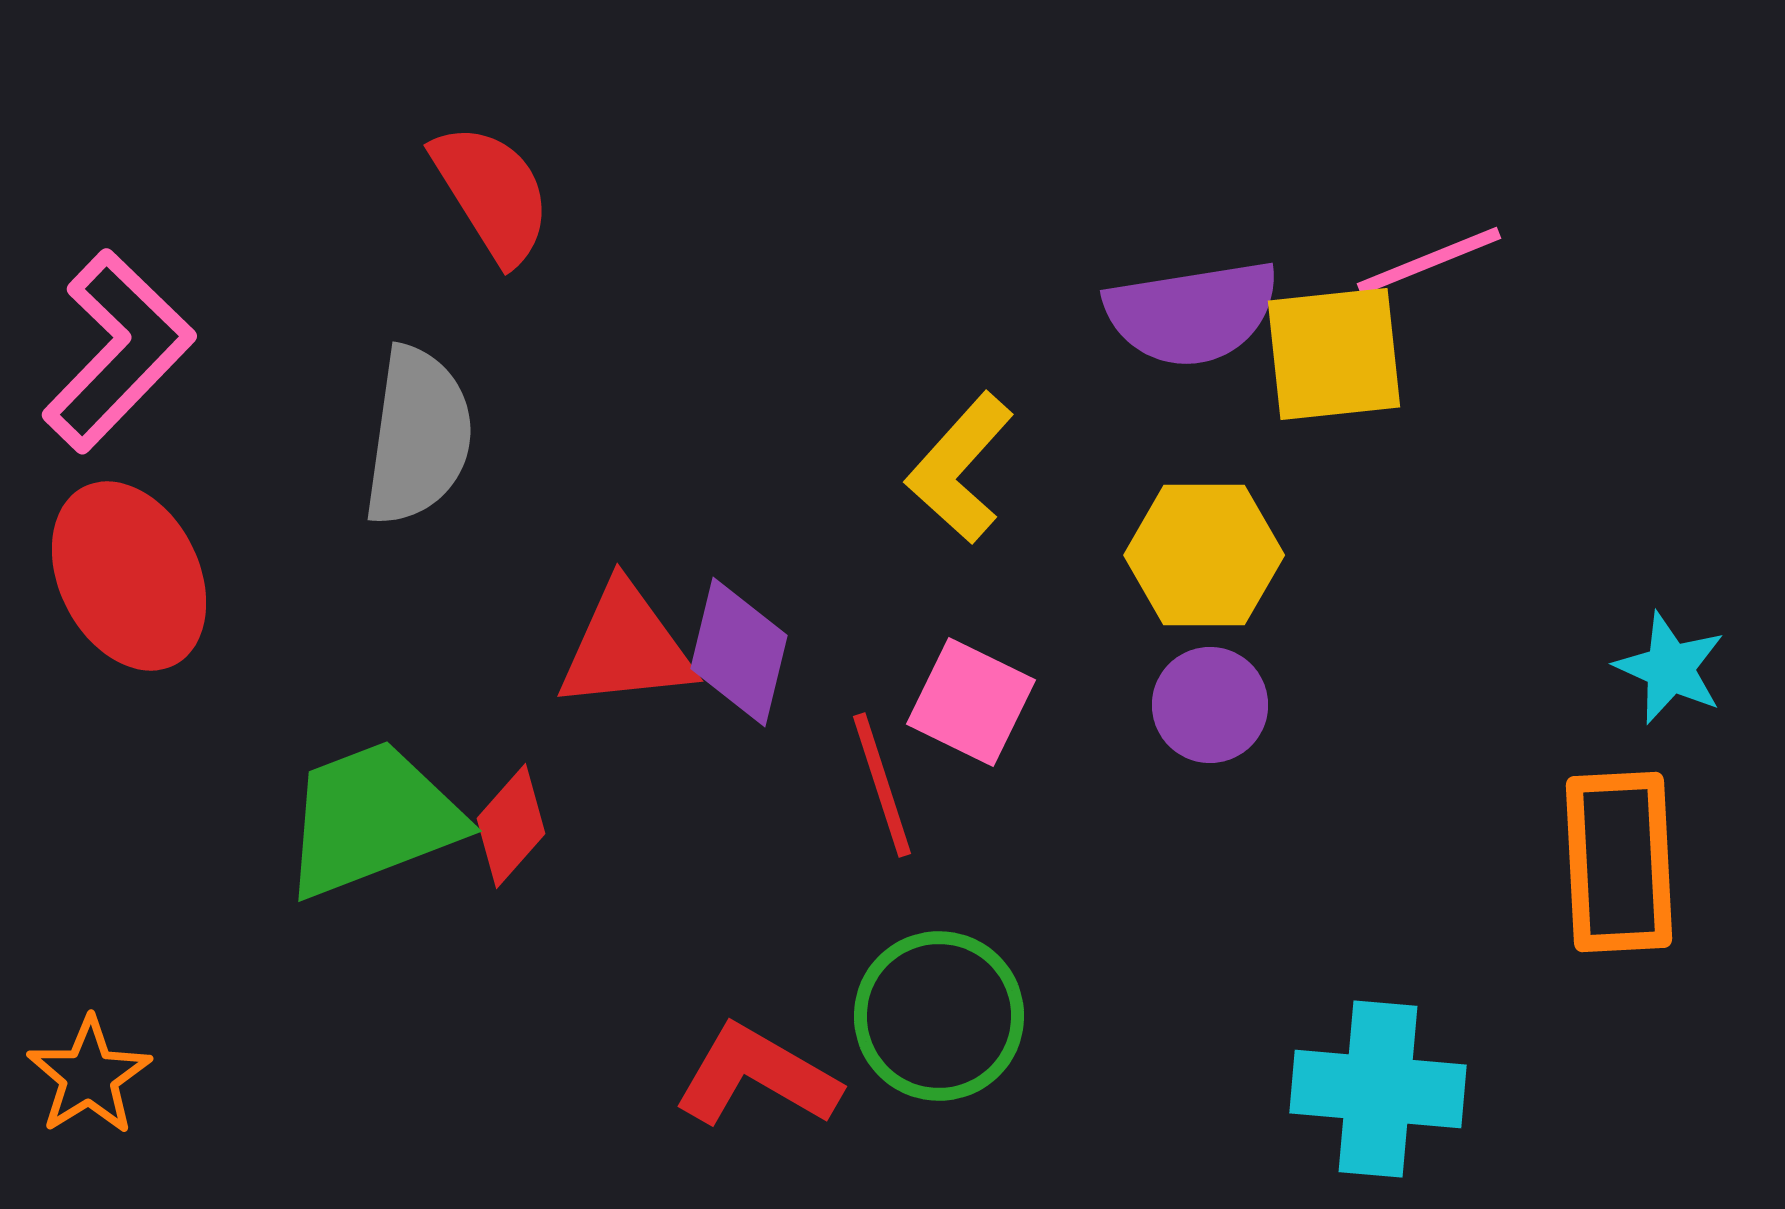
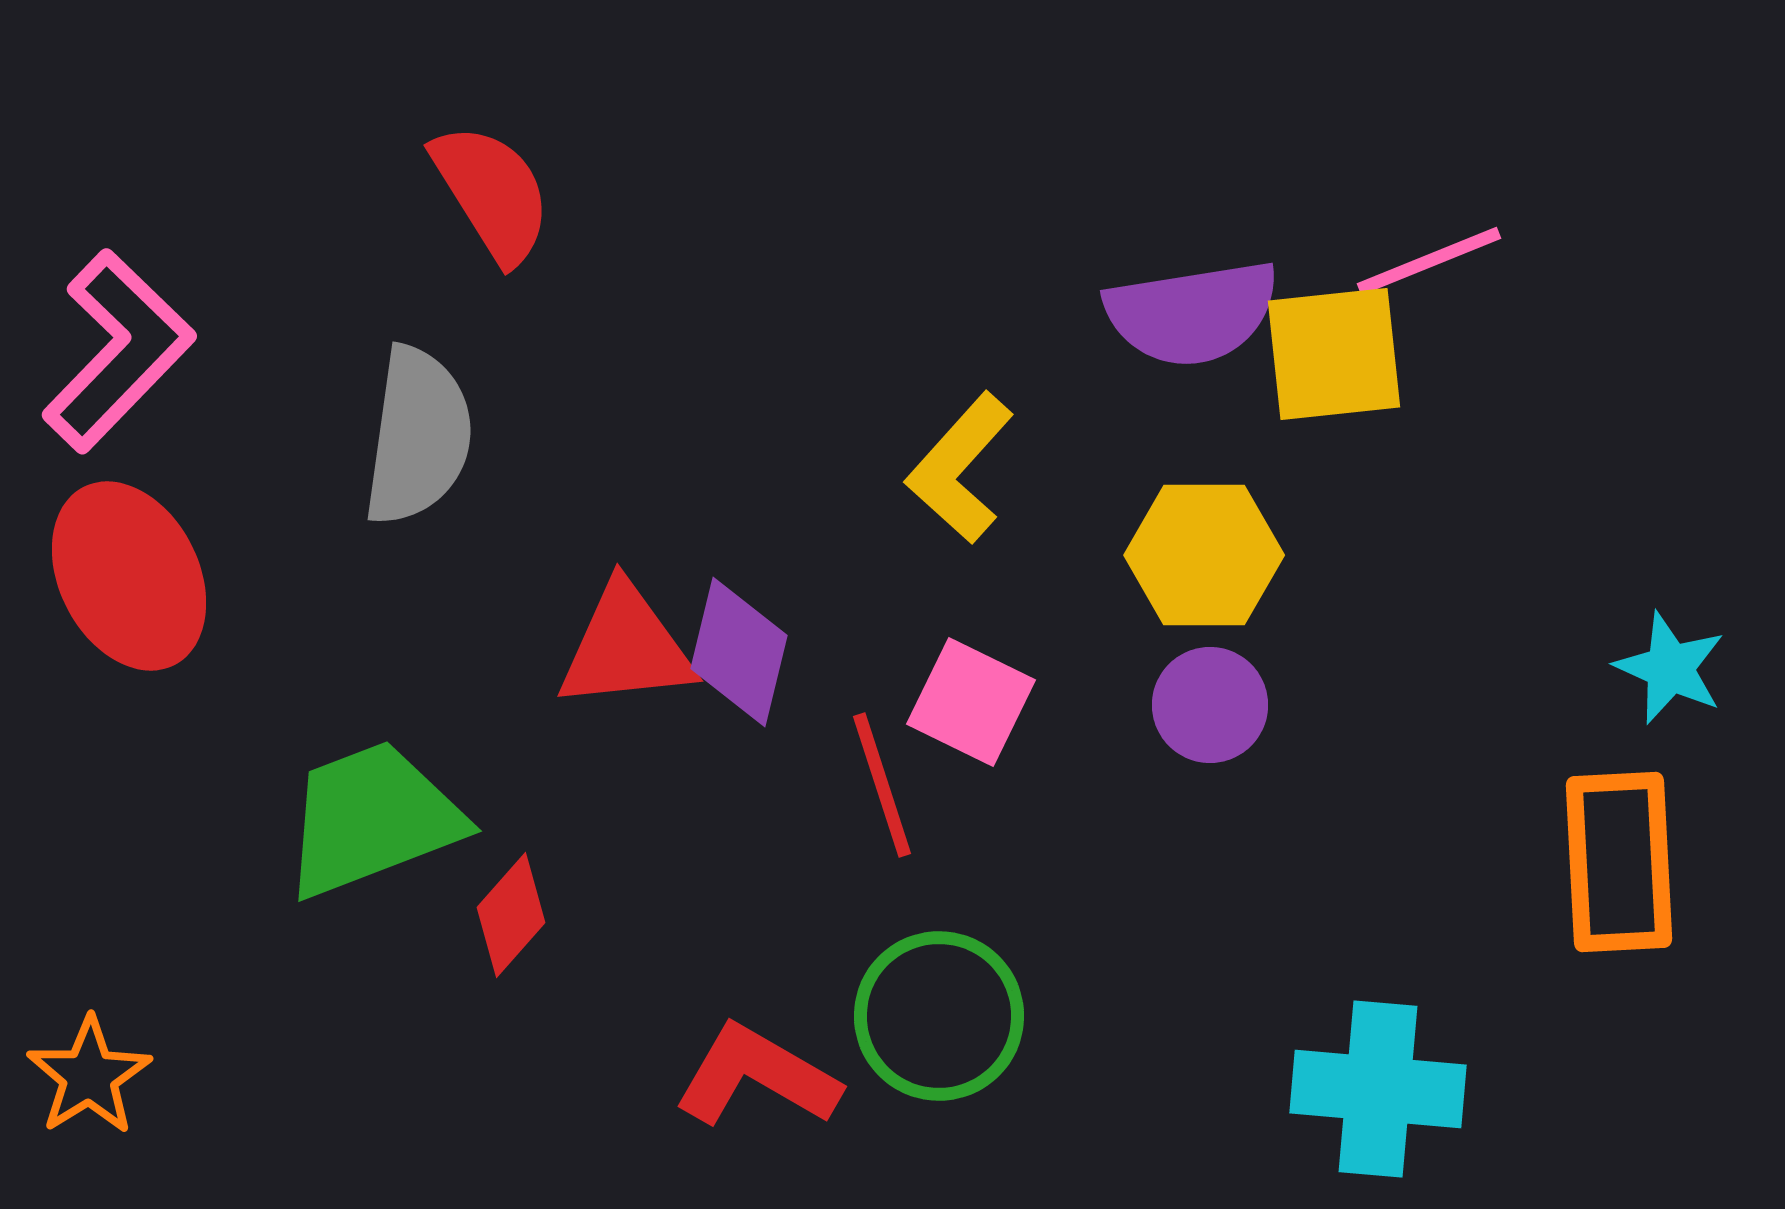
red diamond: moved 89 px down
